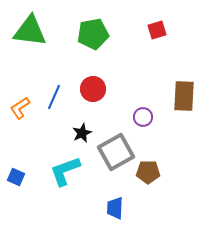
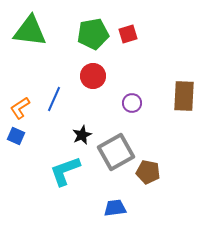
red square: moved 29 px left, 4 px down
red circle: moved 13 px up
blue line: moved 2 px down
purple circle: moved 11 px left, 14 px up
black star: moved 2 px down
brown pentagon: rotated 10 degrees clockwise
blue square: moved 41 px up
blue trapezoid: rotated 80 degrees clockwise
